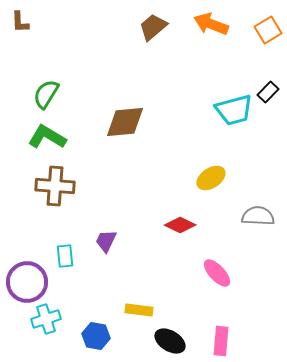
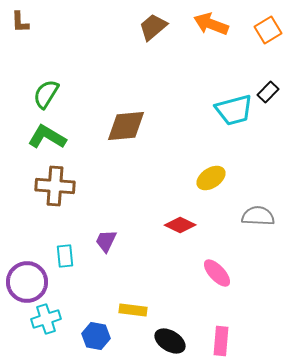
brown diamond: moved 1 px right, 4 px down
yellow rectangle: moved 6 px left
